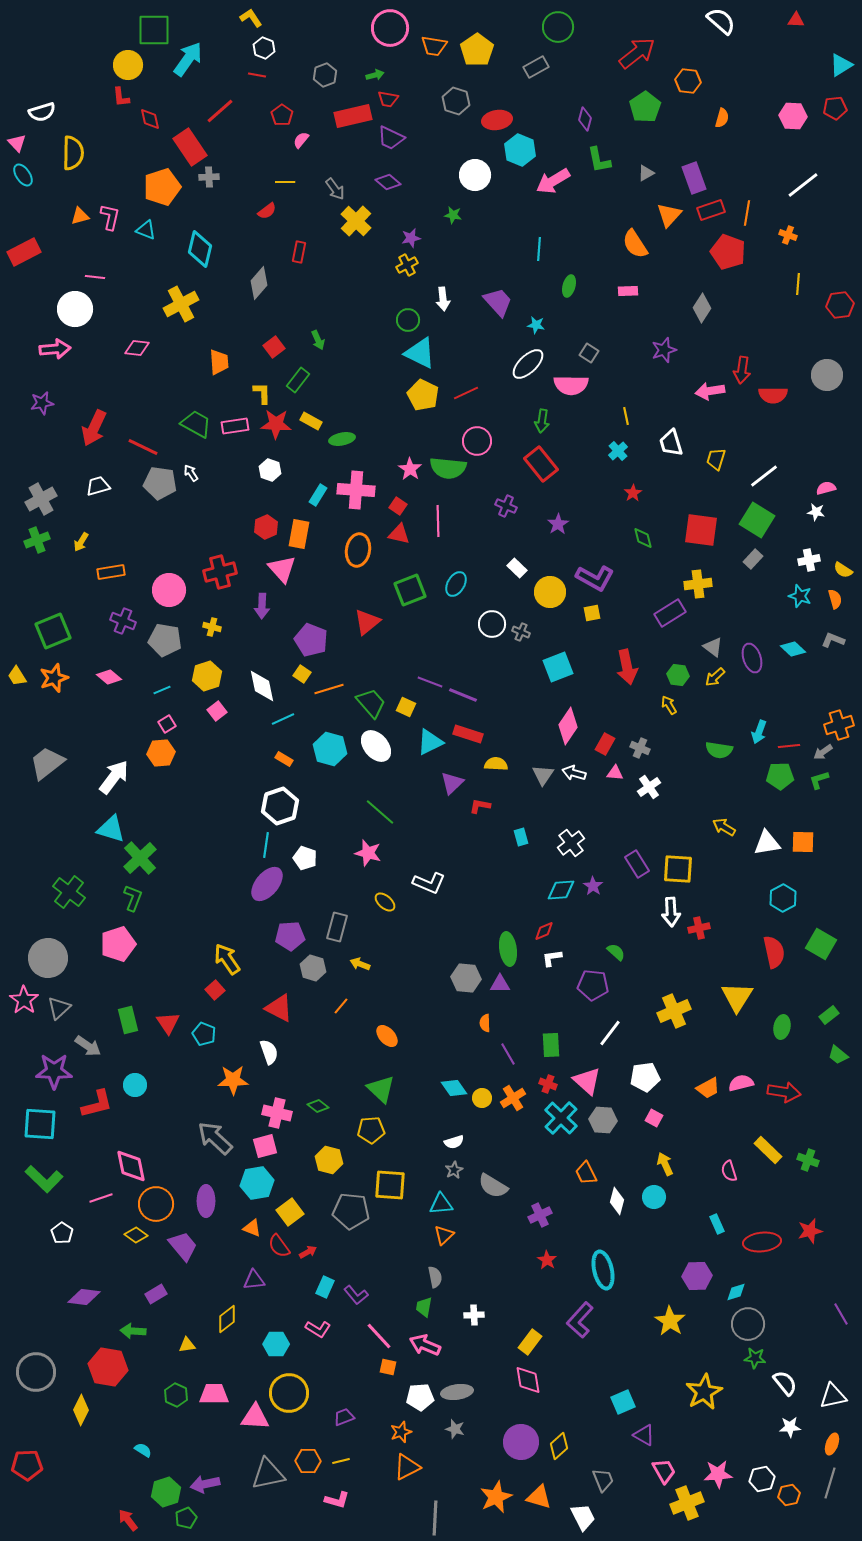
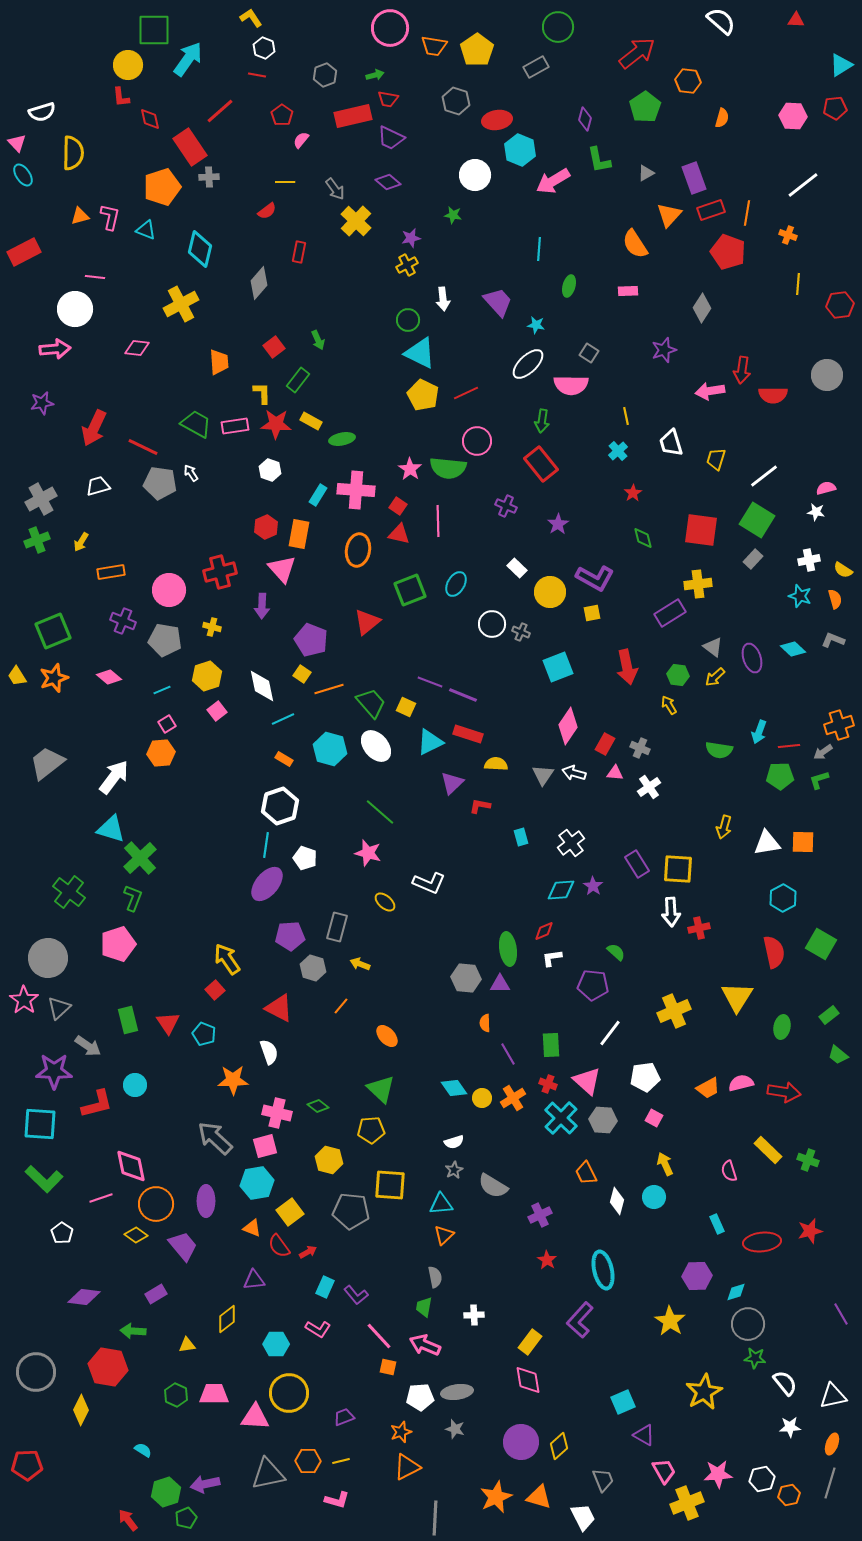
yellow arrow at (724, 827): rotated 105 degrees counterclockwise
